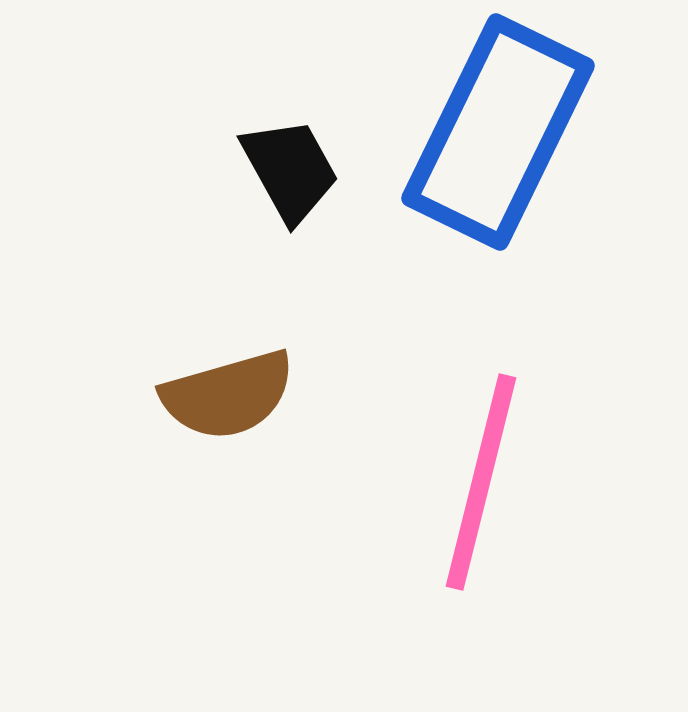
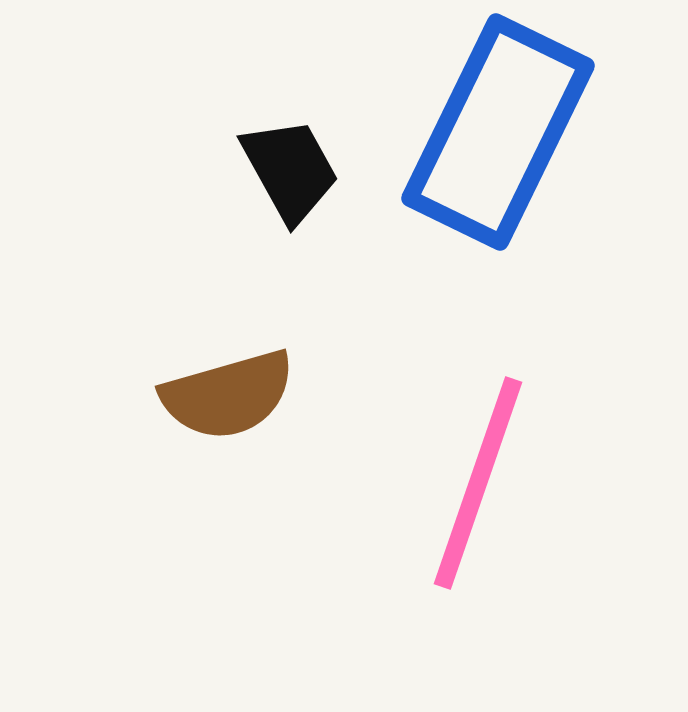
pink line: moved 3 px left, 1 px down; rotated 5 degrees clockwise
